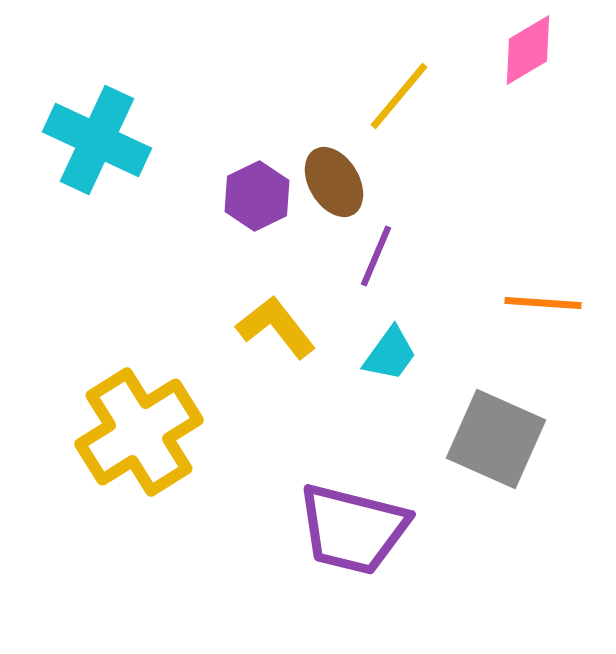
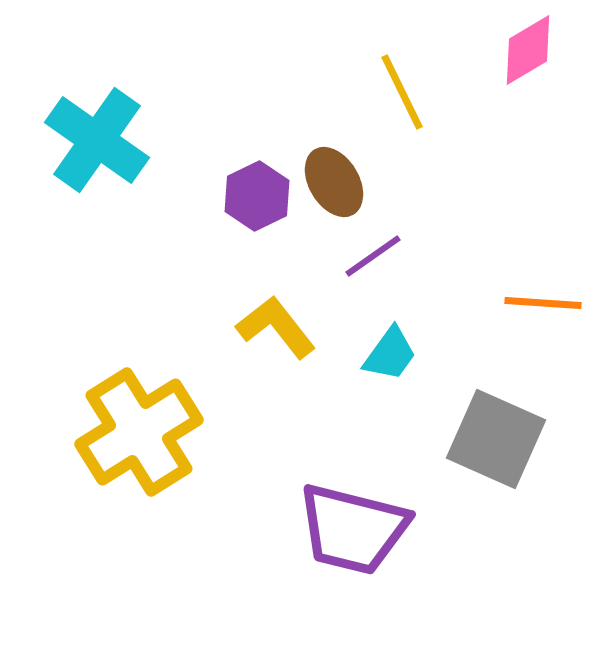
yellow line: moved 3 px right, 4 px up; rotated 66 degrees counterclockwise
cyan cross: rotated 10 degrees clockwise
purple line: moved 3 px left; rotated 32 degrees clockwise
